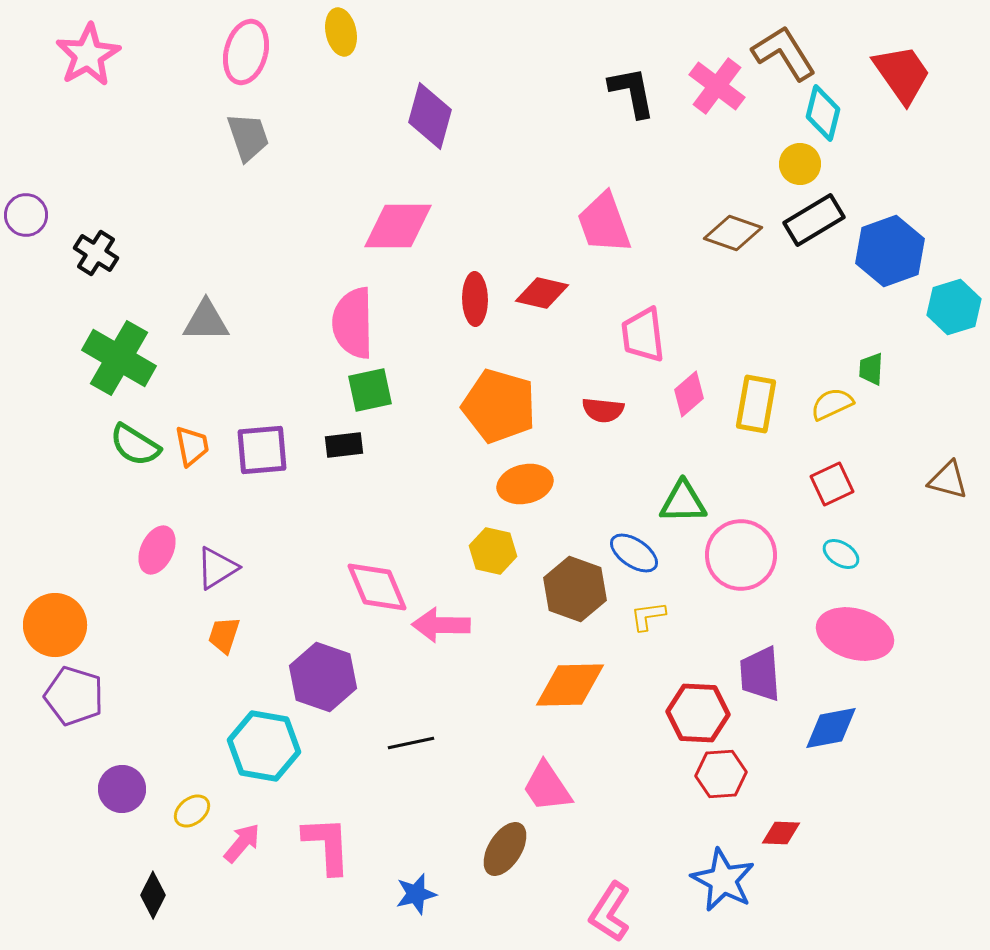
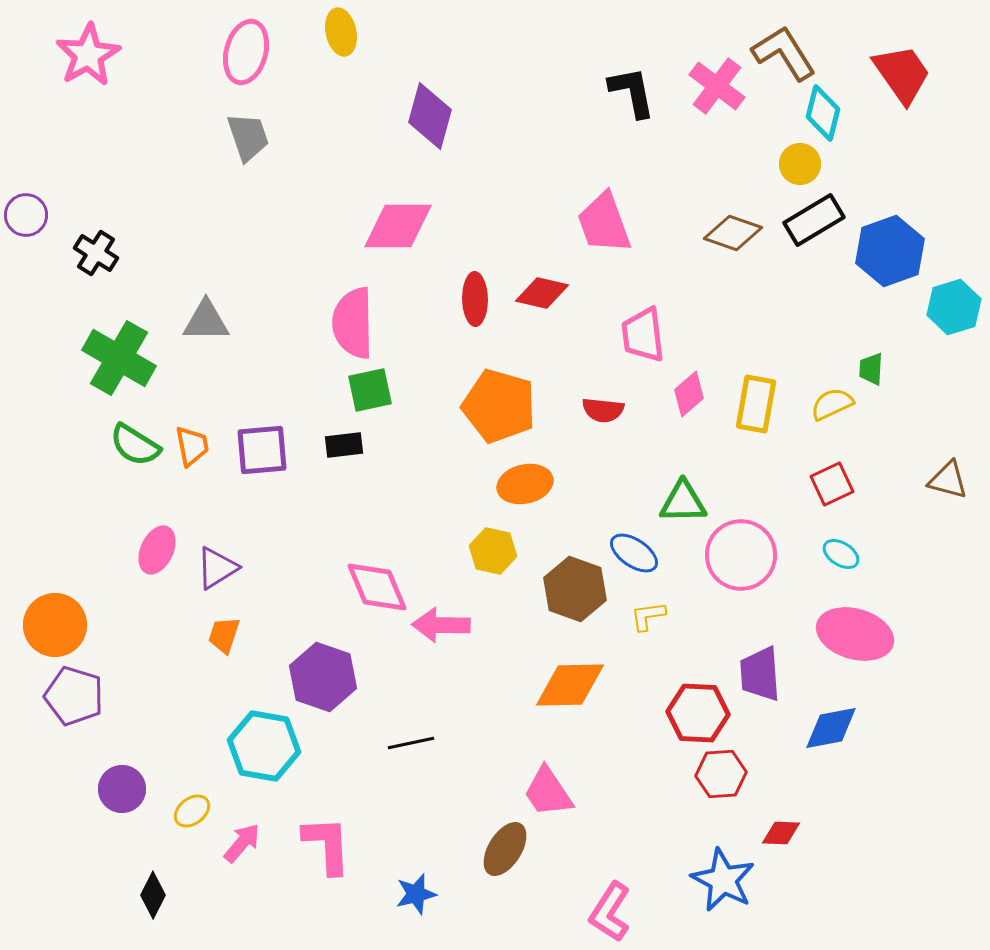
pink trapezoid at (547, 787): moved 1 px right, 5 px down
